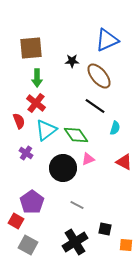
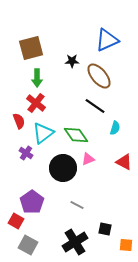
brown square: rotated 10 degrees counterclockwise
cyan triangle: moved 3 px left, 3 px down
